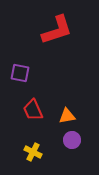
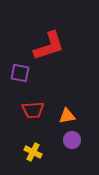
red L-shape: moved 8 px left, 16 px down
red trapezoid: rotated 70 degrees counterclockwise
